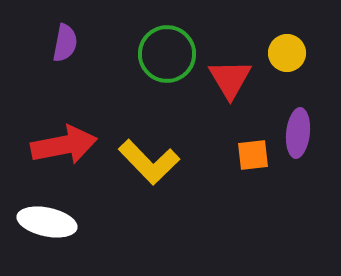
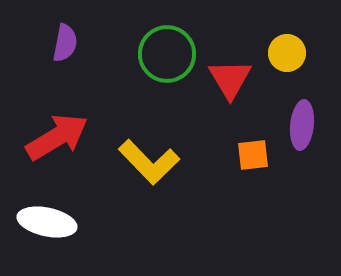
purple ellipse: moved 4 px right, 8 px up
red arrow: moved 7 px left, 8 px up; rotated 20 degrees counterclockwise
